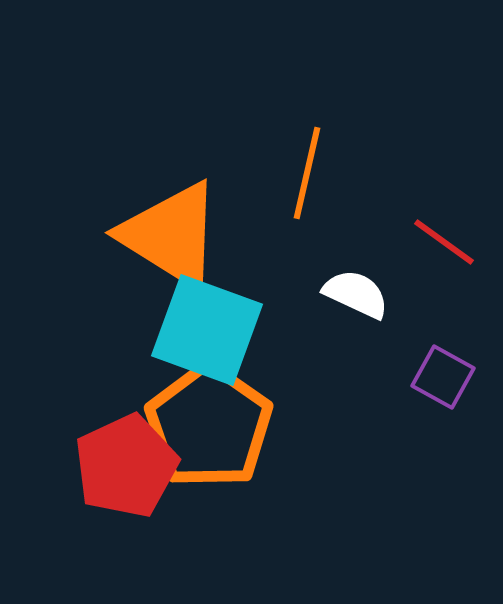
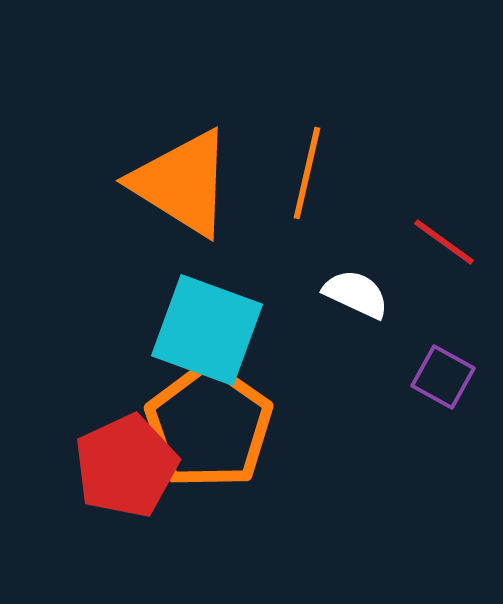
orange triangle: moved 11 px right, 52 px up
